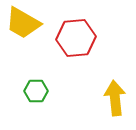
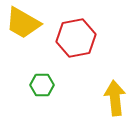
red hexagon: rotated 6 degrees counterclockwise
green hexagon: moved 6 px right, 6 px up
